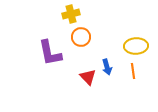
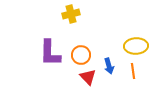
orange circle: moved 18 px down
purple L-shape: rotated 12 degrees clockwise
blue arrow: moved 2 px right, 1 px up
